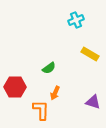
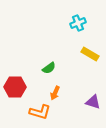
cyan cross: moved 2 px right, 3 px down
orange L-shape: moved 1 px left, 2 px down; rotated 105 degrees clockwise
